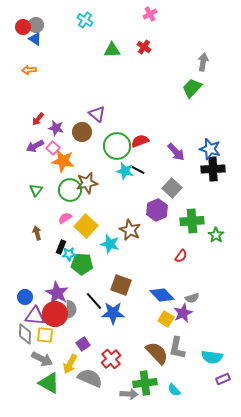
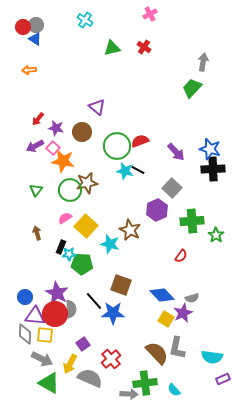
green triangle at (112, 50): moved 2 px up; rotated 12 degrees counterclockwise
purple triangle at (97, 114): moved 7 px up
